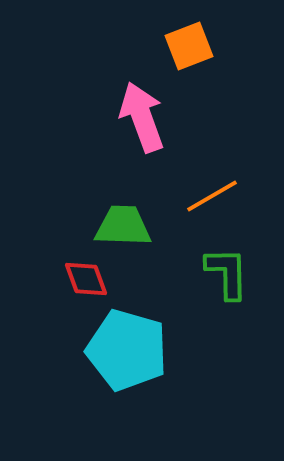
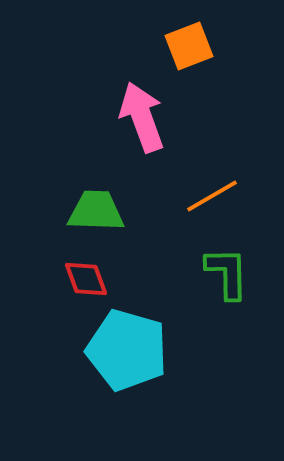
green trapezoid: moved 27 px left, 15 px up
